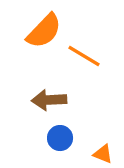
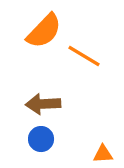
brown arrow: moved 6 px left, 4 px down
blue circle: moved 19 px left, 1 px down
orange triangle: rotated 25 degrees counterclockwise
